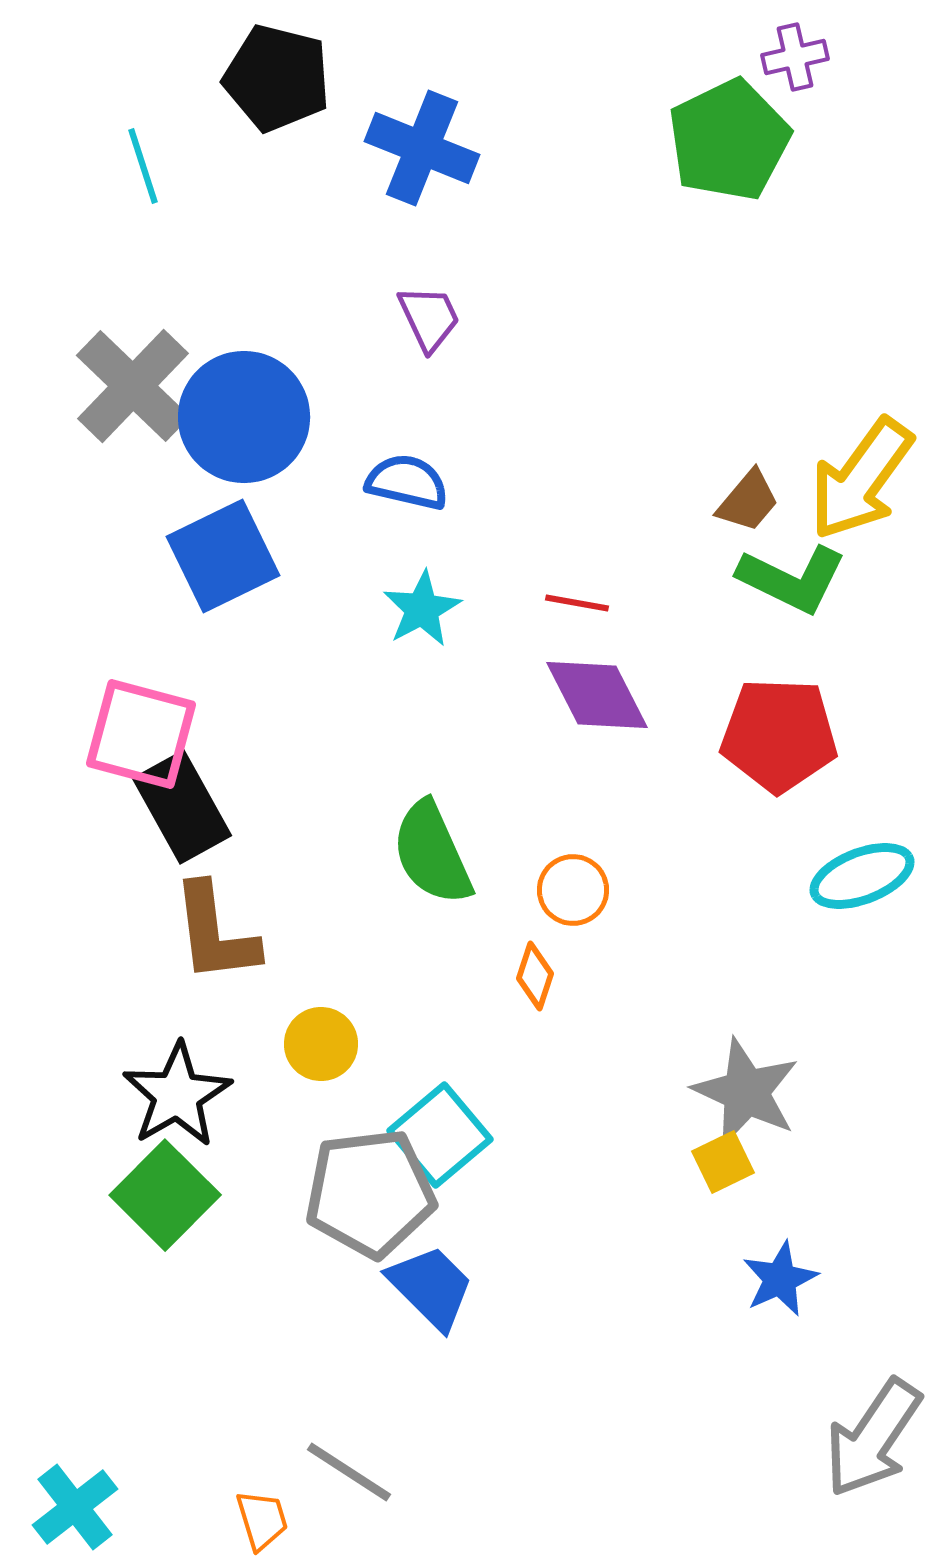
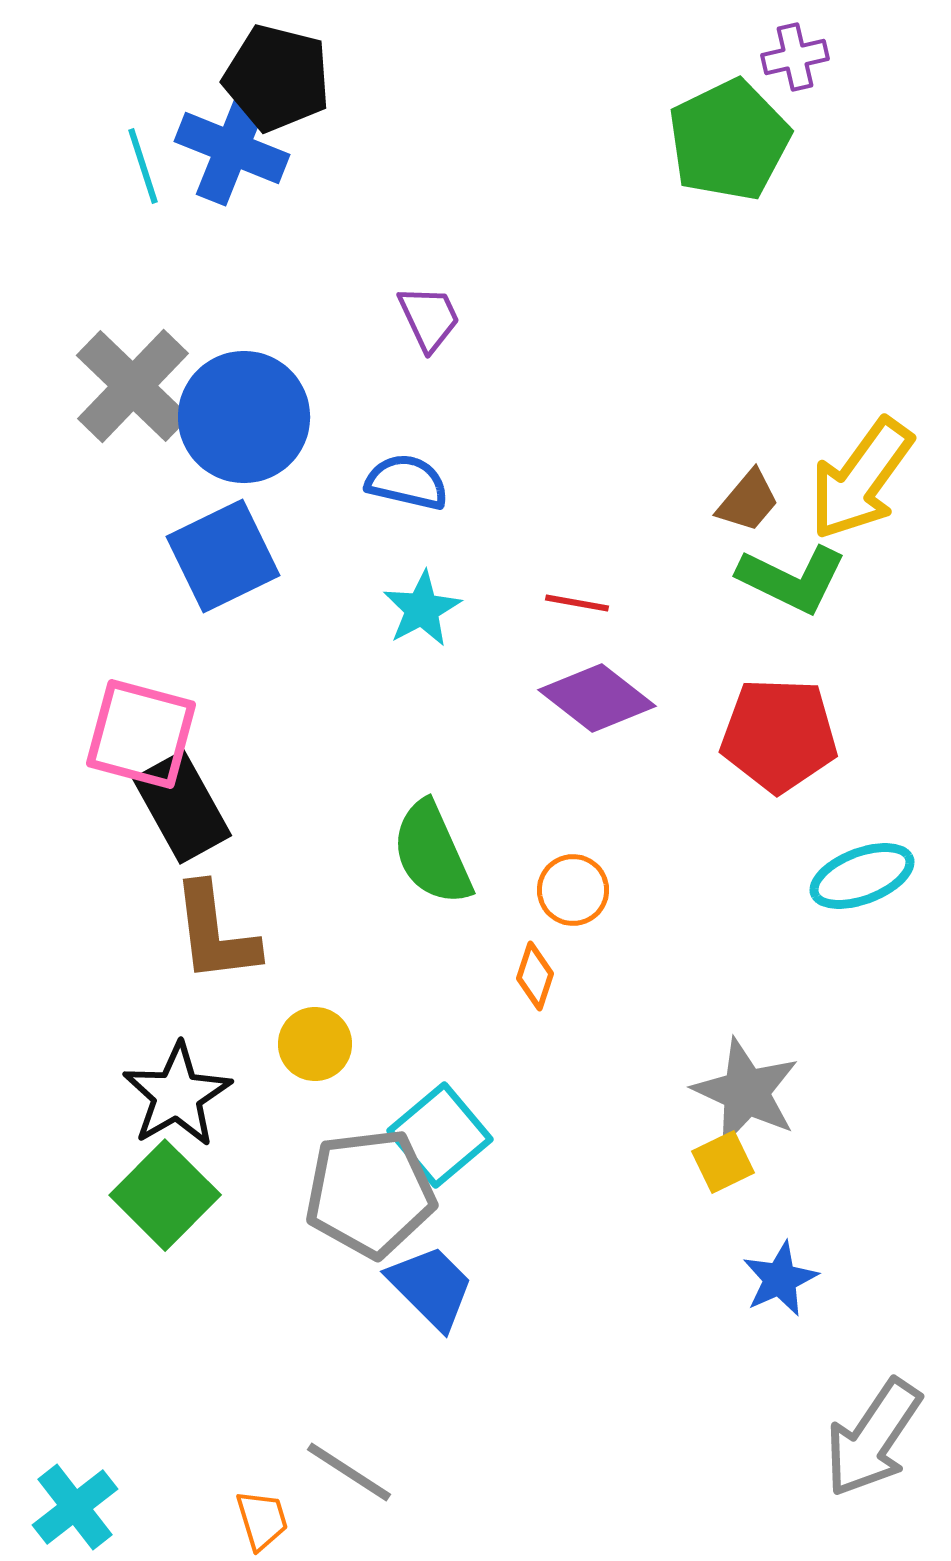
blue cross: moved 190 px left
purple diamond: moved 3 px down; rotated 25 degrees counterclockwise
yellow circle: moved 6 px left
